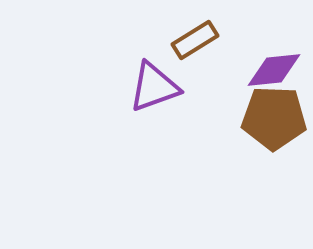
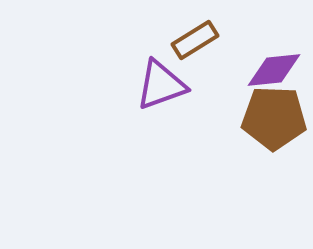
purple triangle: moved 7 px right, 2 px up
